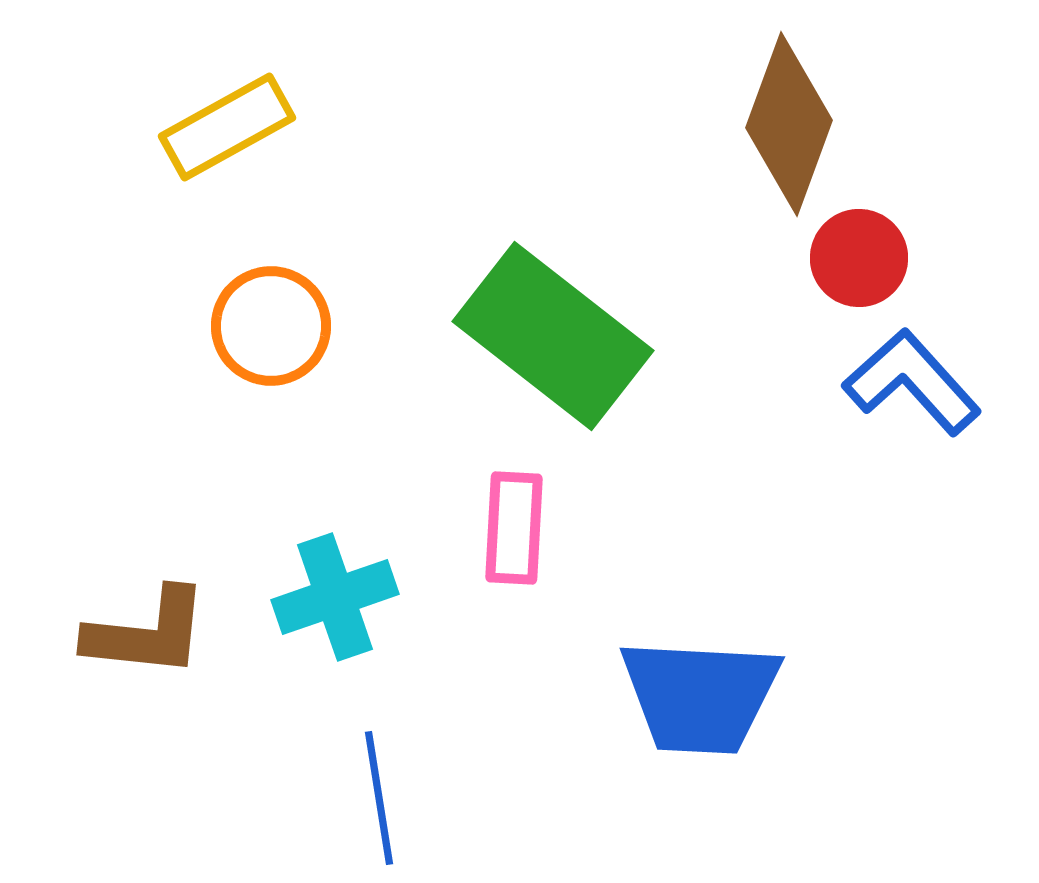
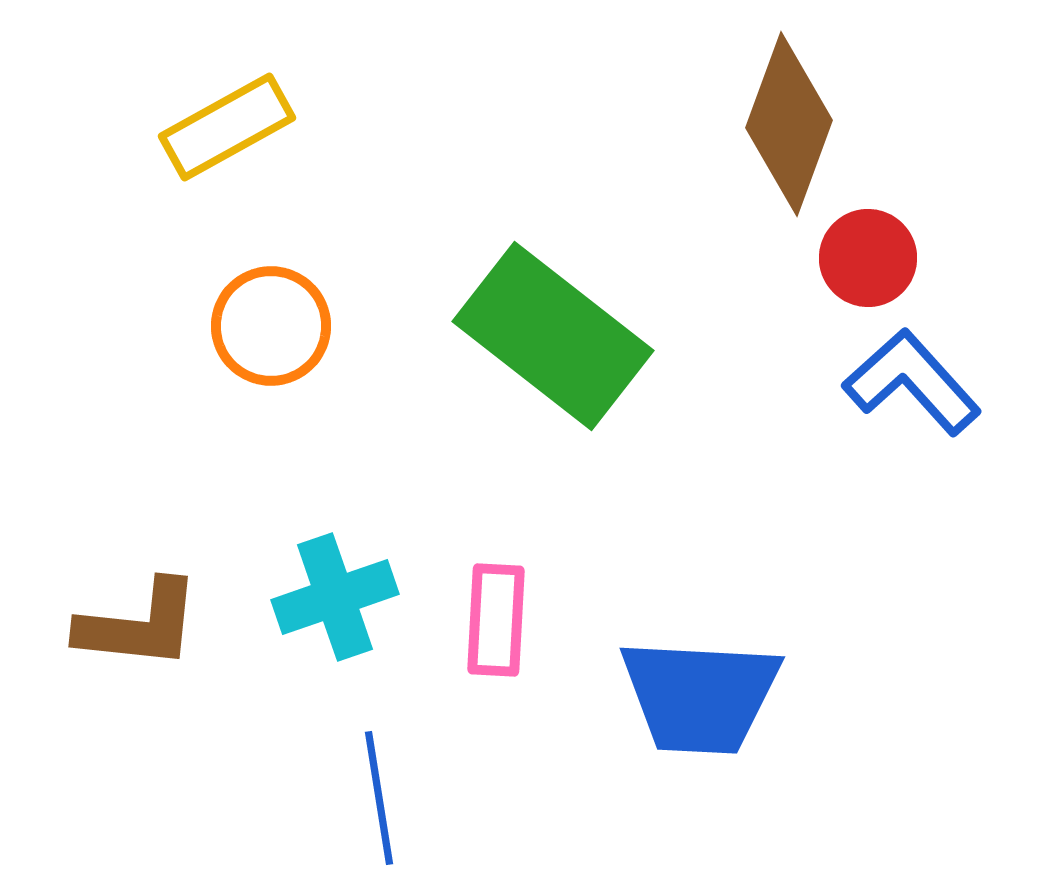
red circle: moved 9 px right
pink rectangle: moved 18 px left, 92 px down
brown L-shape: moved 8 px left, 8 px up
